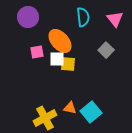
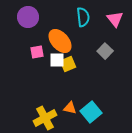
gray square: moved 1 px left, 1 px down
white square: moved 1 px down
yellow square: rotated 28 degrees counterclockwise
